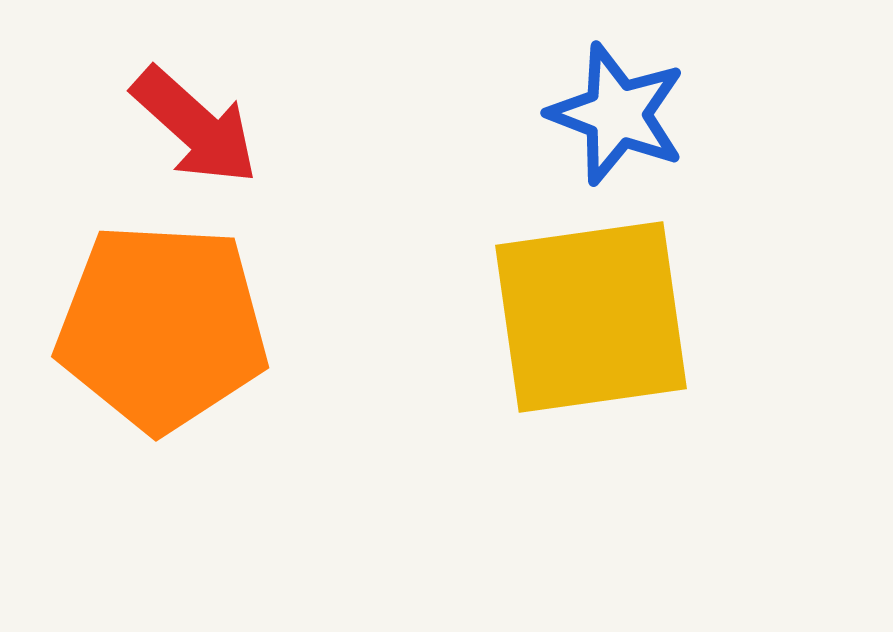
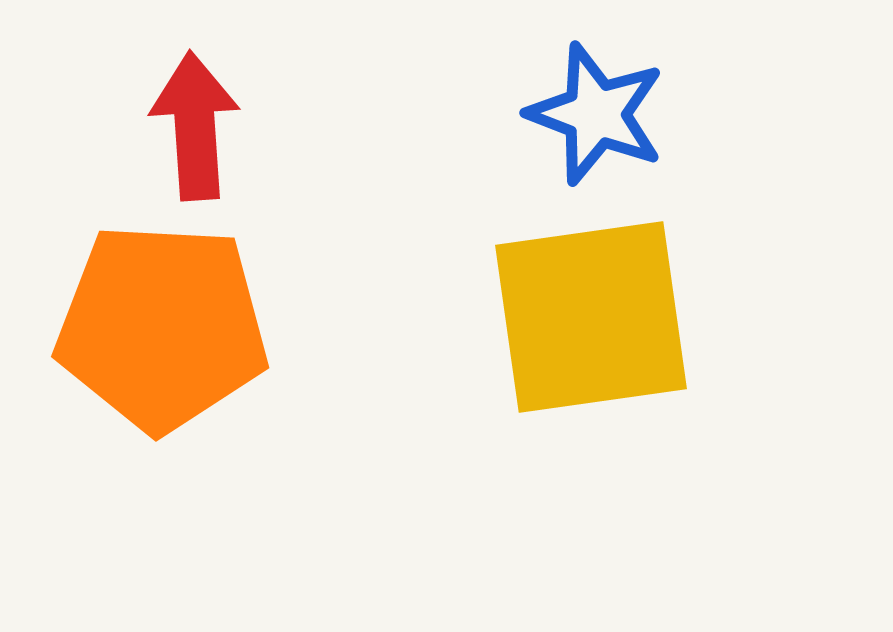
blue star: moved 21 px left
red arrow: rotated 136 degrees counterclockwise
